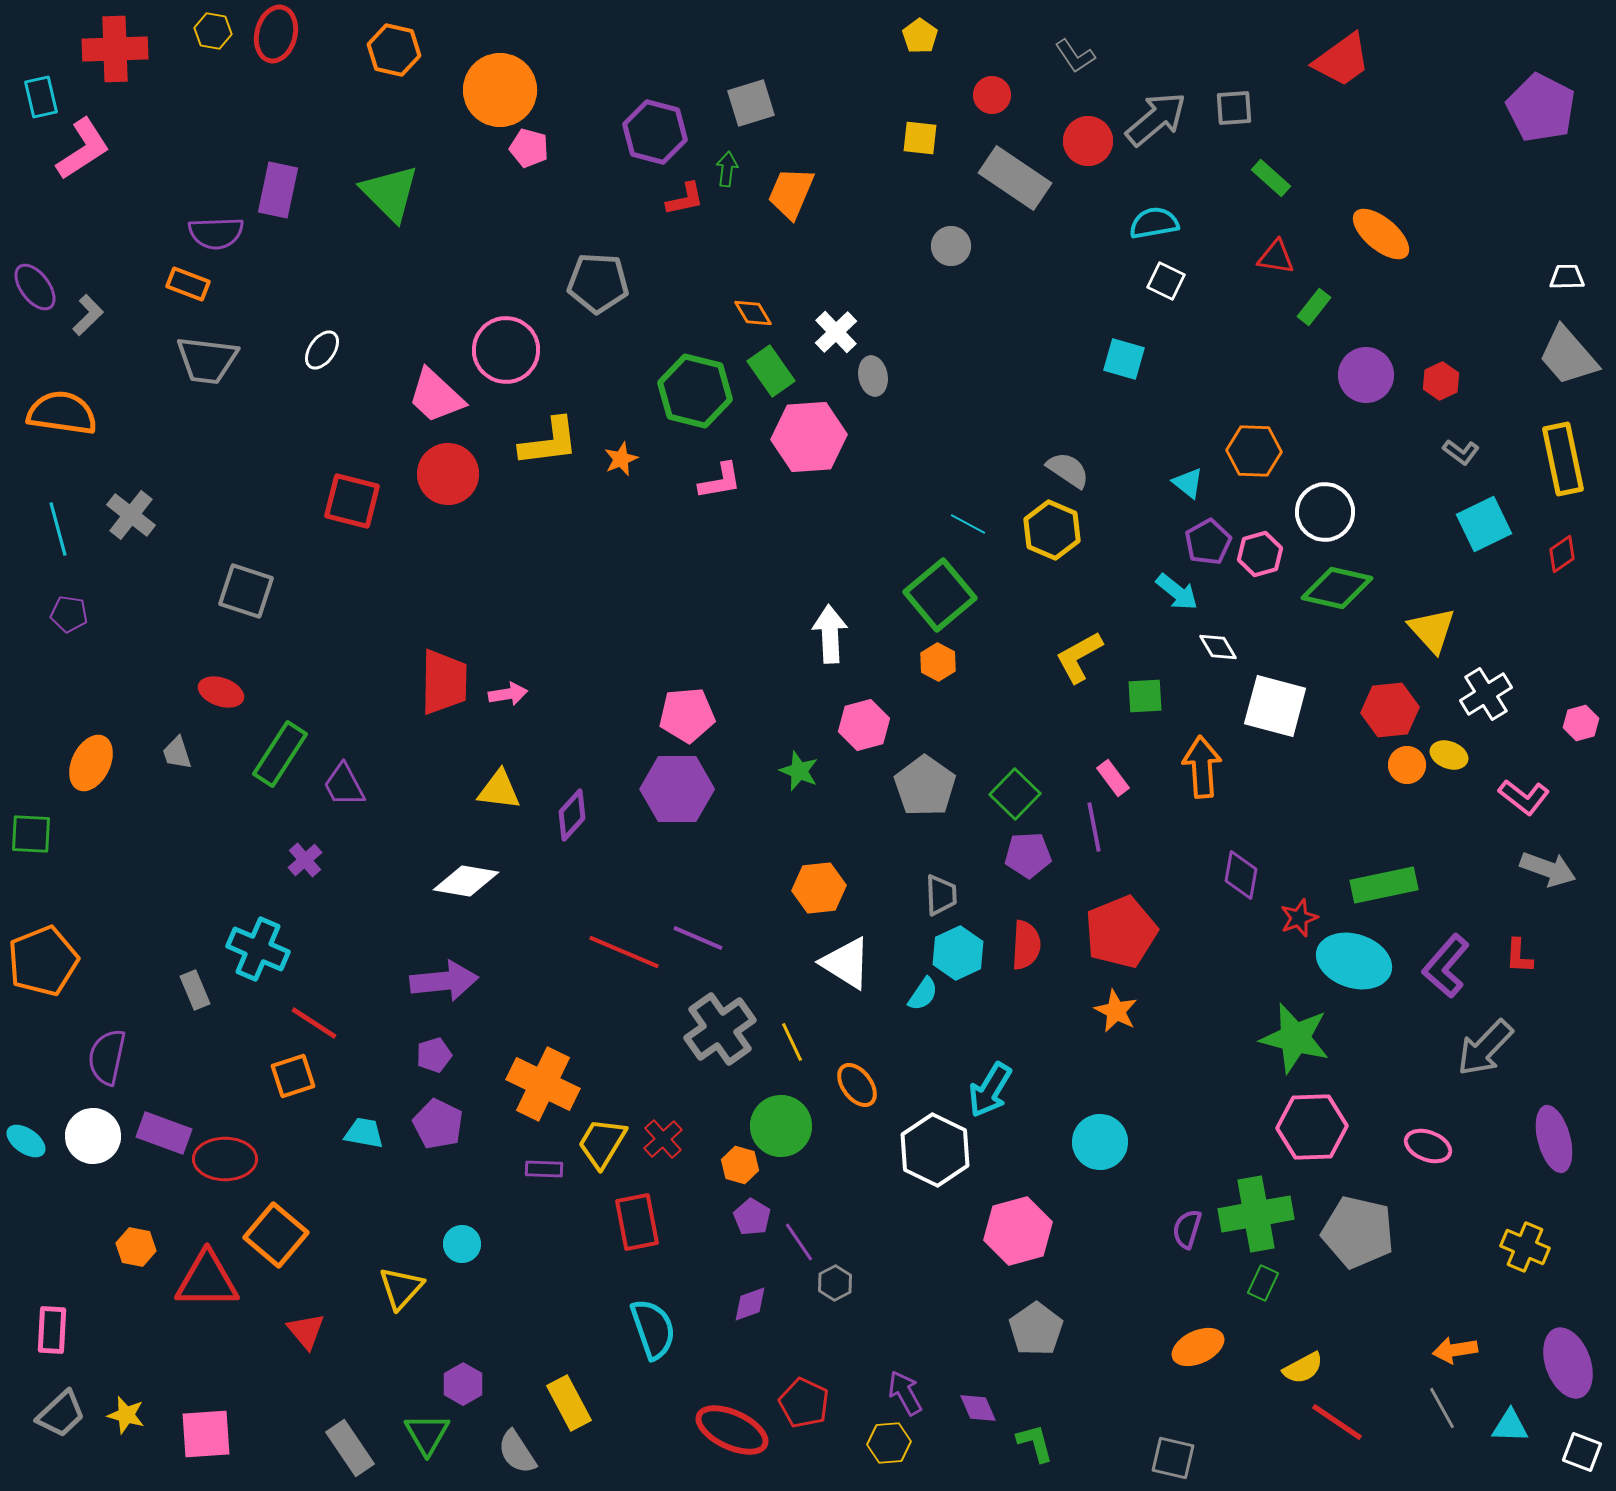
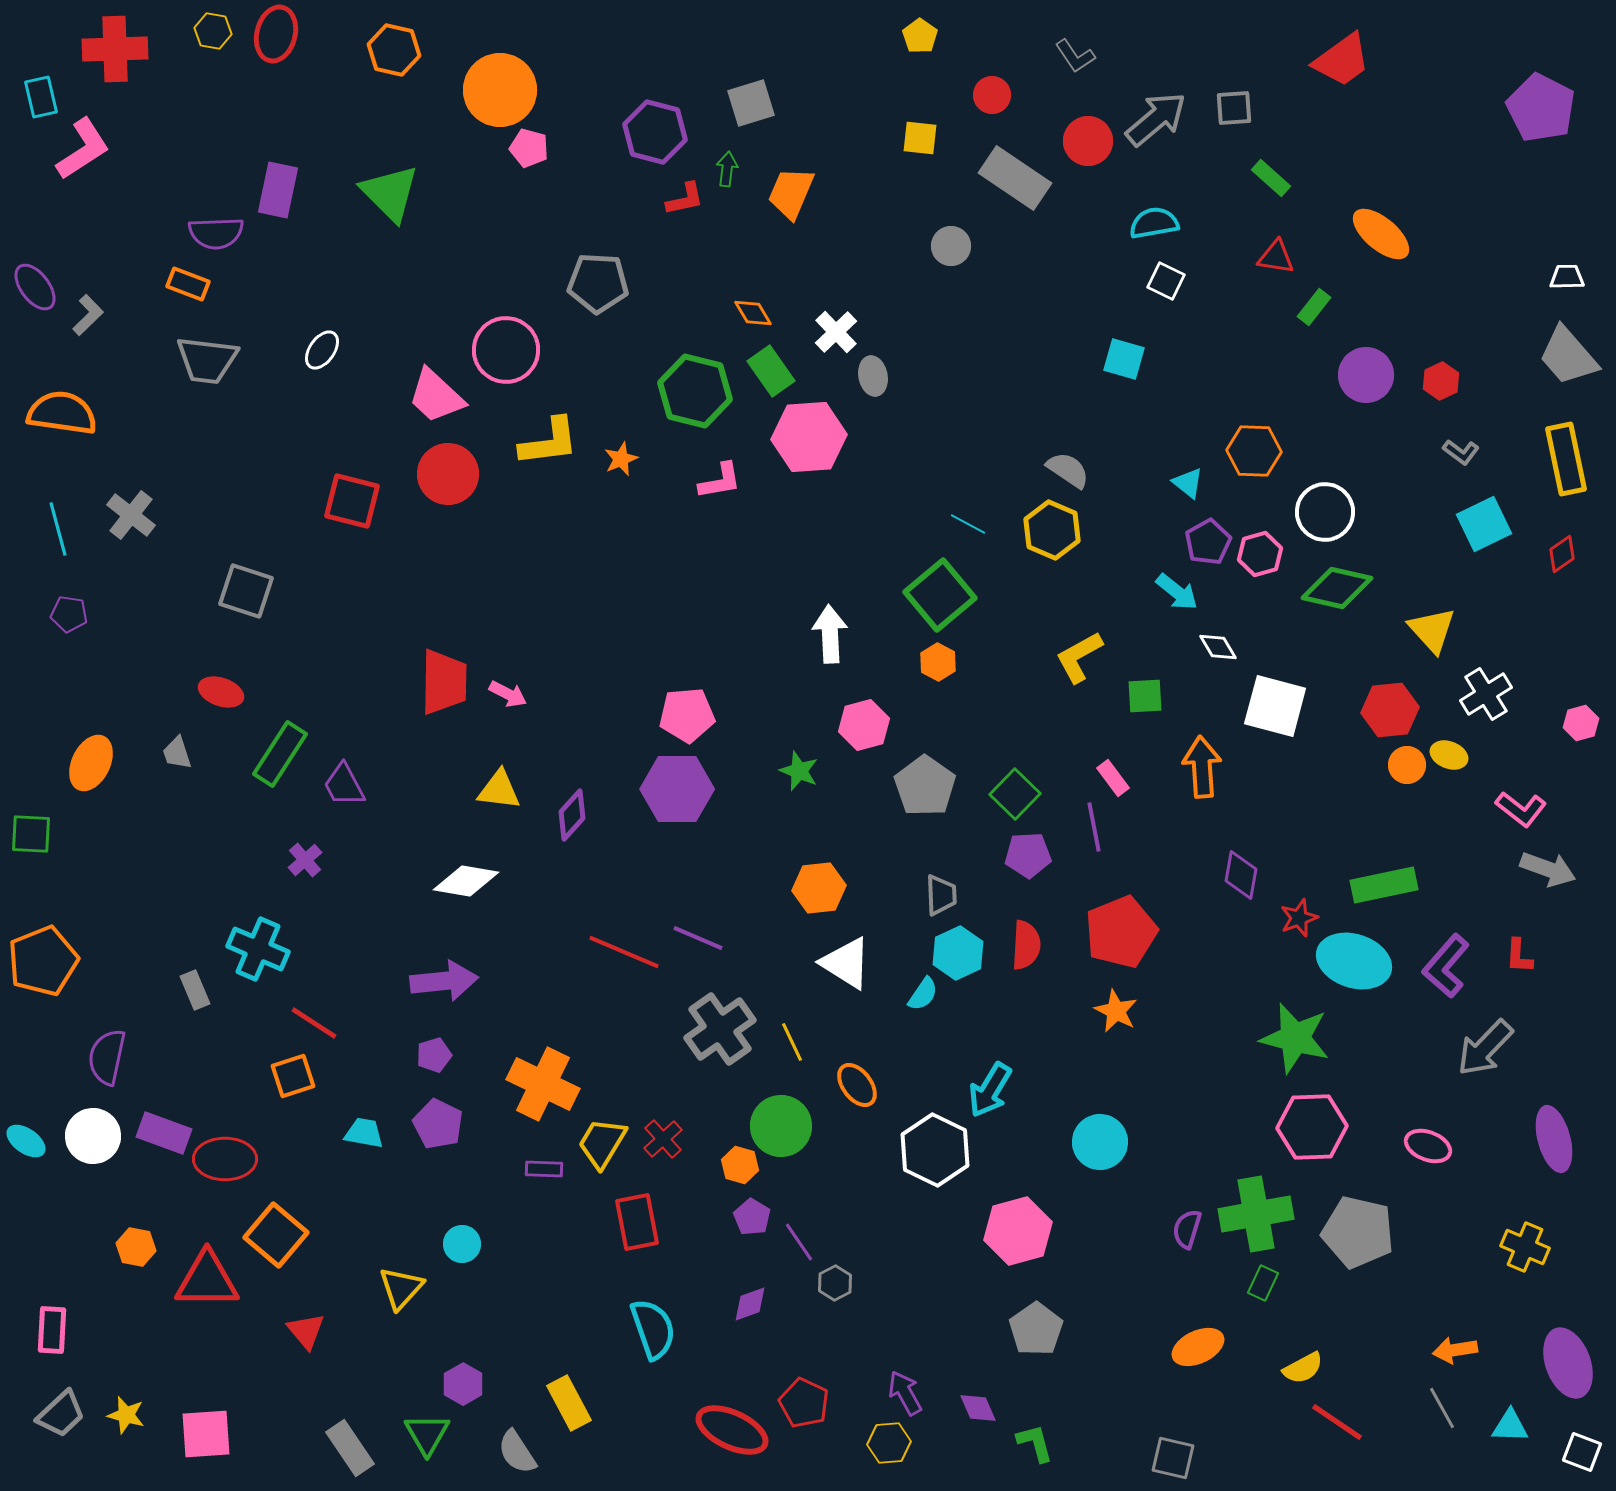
yellow rectangle at (1563, 459): moved 3 px right
pink arrow at (508, 694): rotated 36 degrees clockwise
pink L-shape at (1524, 797): moved 3 px left, 12 px down
